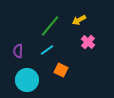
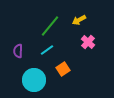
orange square: moved 2 px right, 1 px up; rotated 32 degrees clockwise
cyan circle: moved 7 px right
